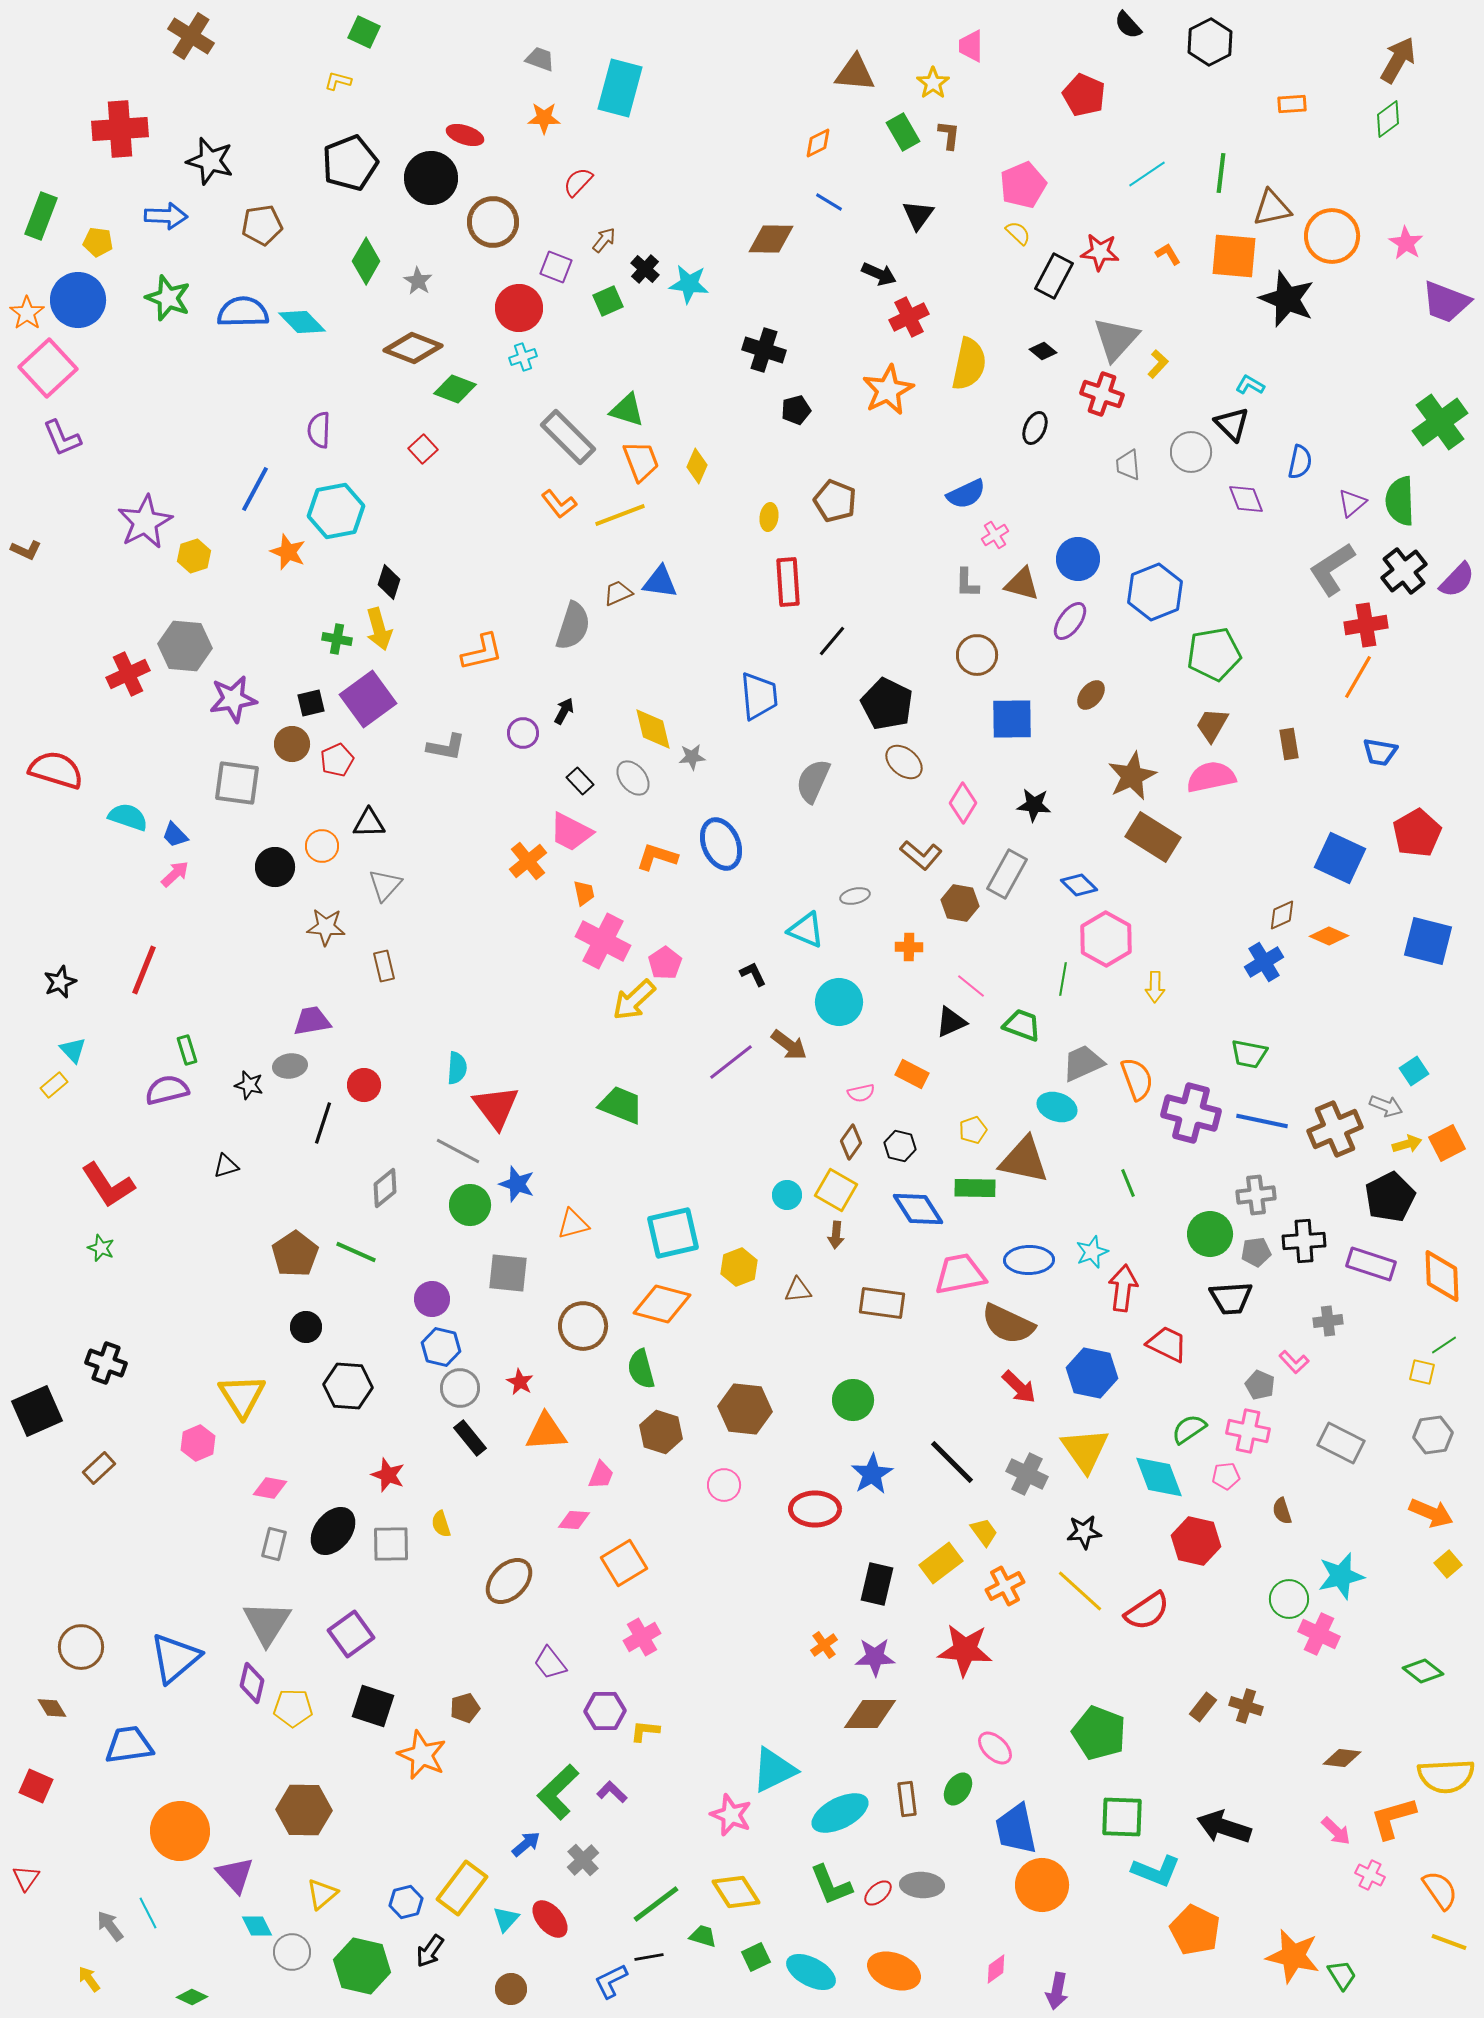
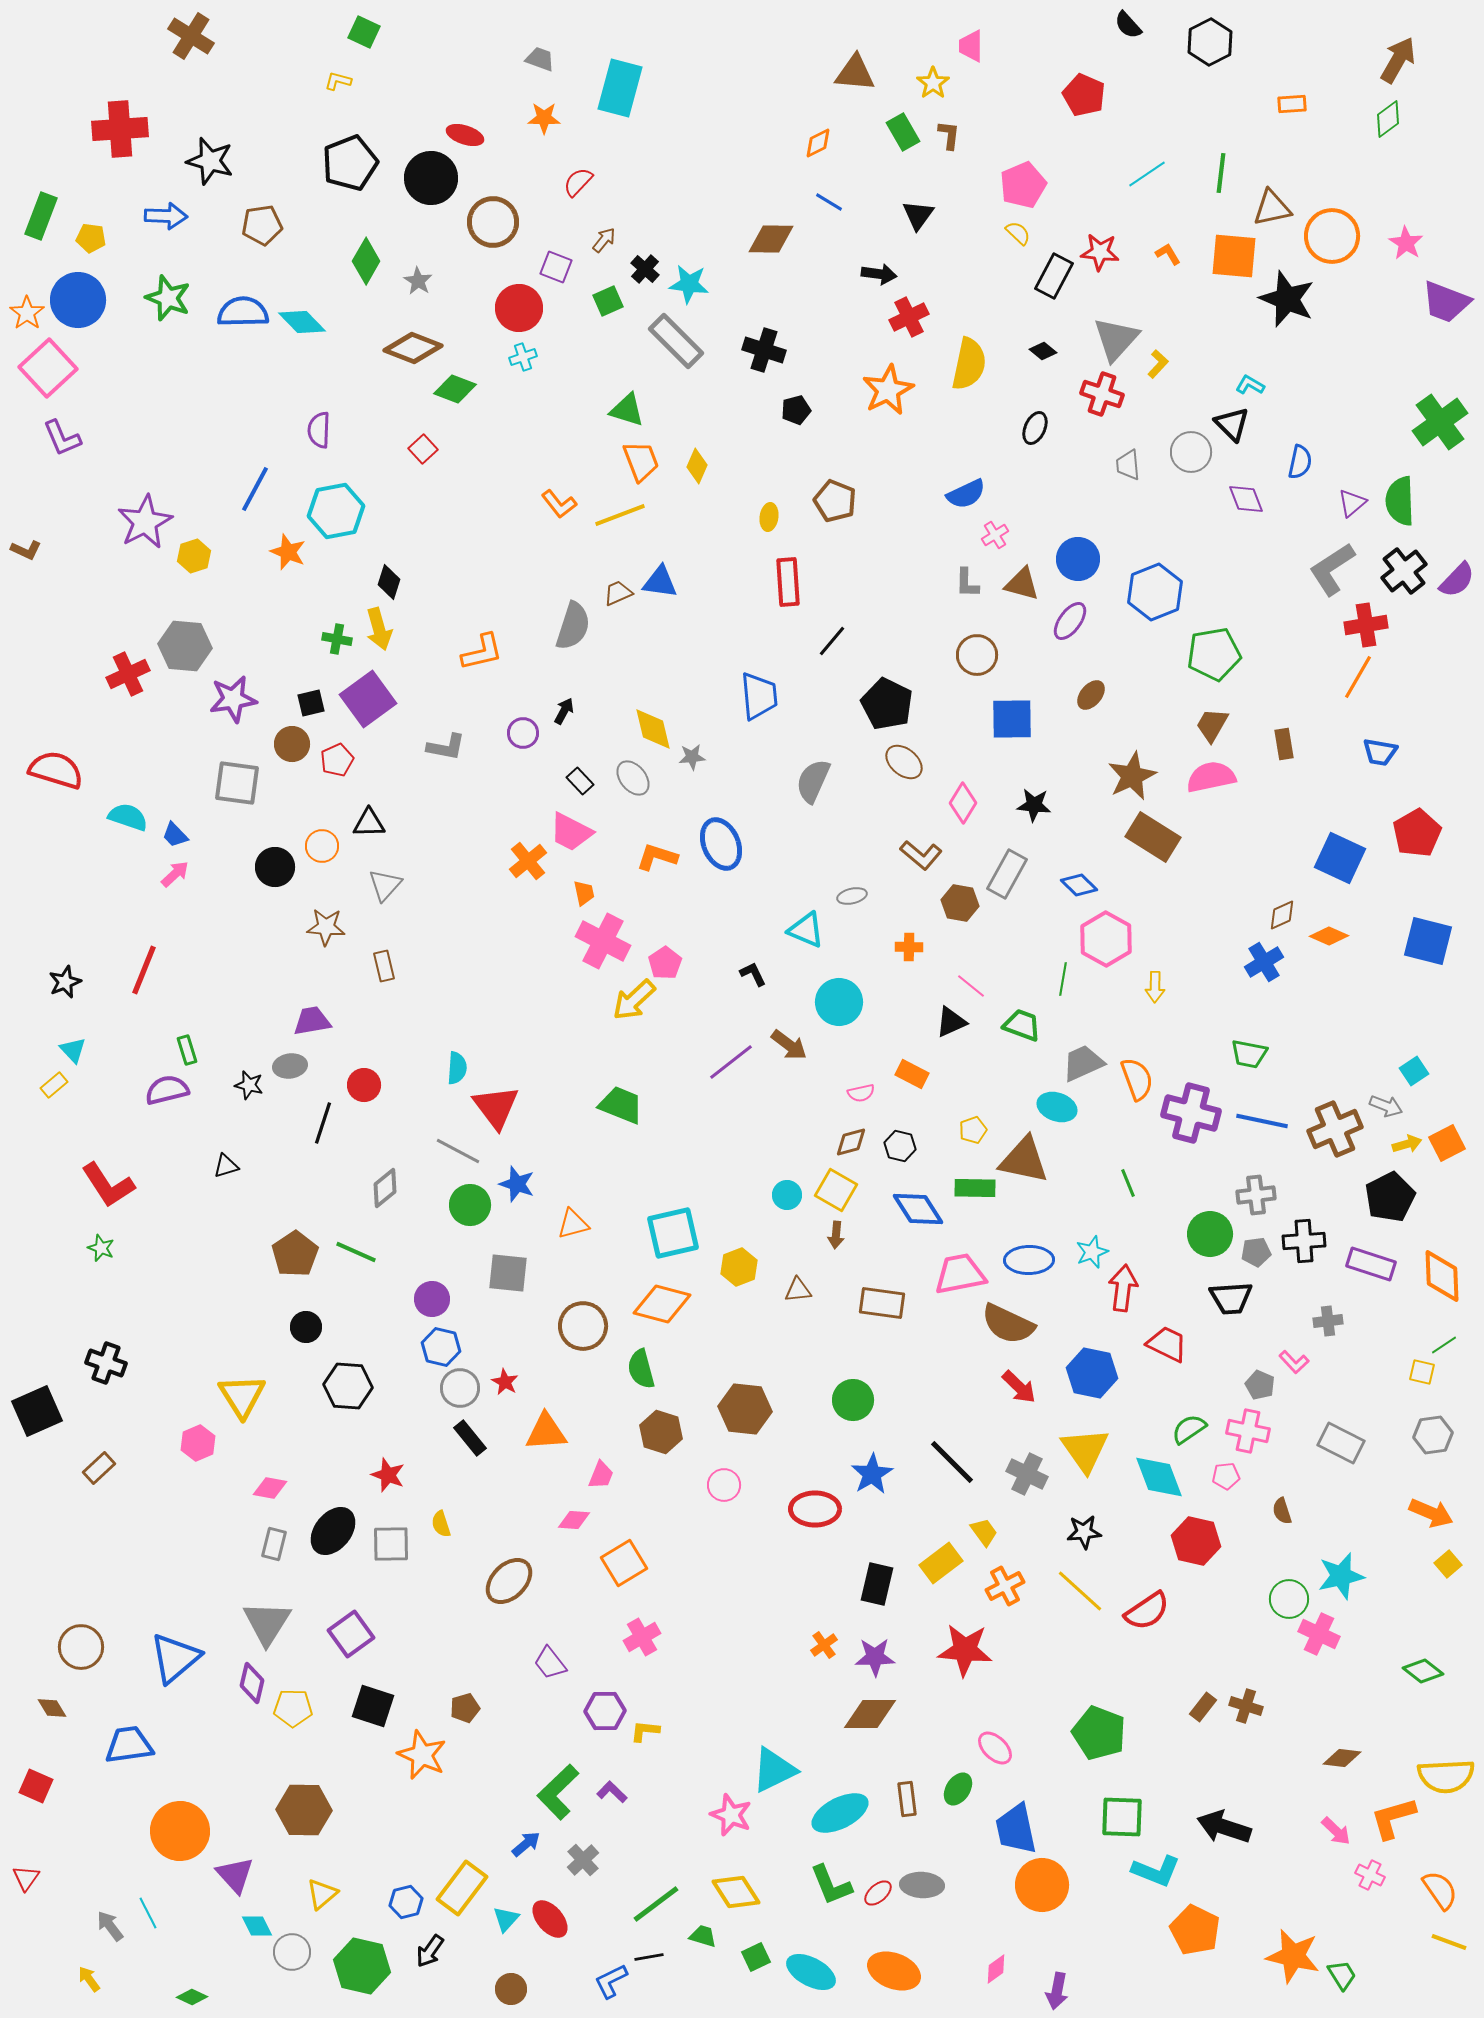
yellow pentagon at (98, 242): moved 7 px left, 4 px up
black arrow at (879, 274): rotated 16 degrees counterclockwise
gray rectangle at (568, 437): moved 108 px right, 96 px up
brown rectangle at (1289, 744): moved 5 px left
gray ellipse at (855, 896): moved 3 px left
black star at (60, 982): moved 5 px right
brown diamond at (851, 1142): rotated 40 degrees clockwise
red star at (520, 1382): moved 15 px left
